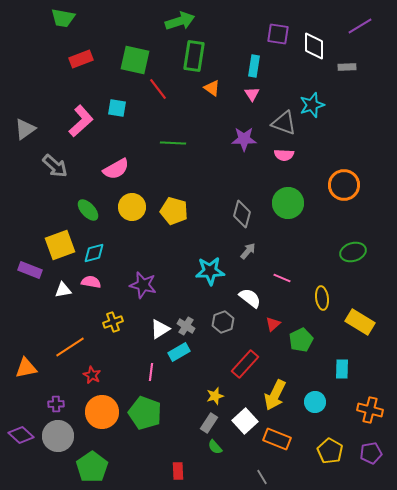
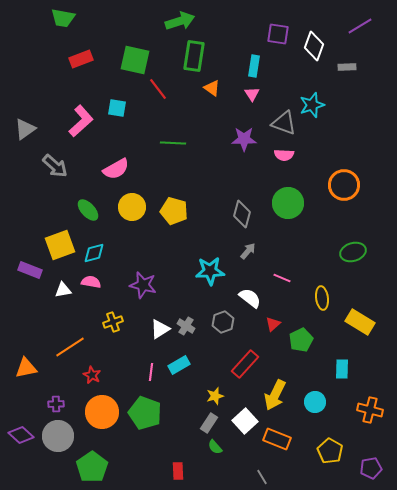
white diamond at (314, 46): rotated 20 degrees clockwise
cyan rectangle at (179, 352): moved 13 px down
purple pentagon at (371, 453): moved 15 px down
